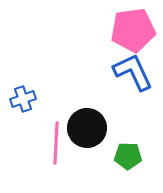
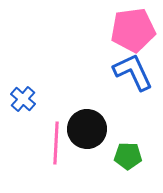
blue cross: rotated 30 degrees counterclockwise
black circle: moved 1 px down
